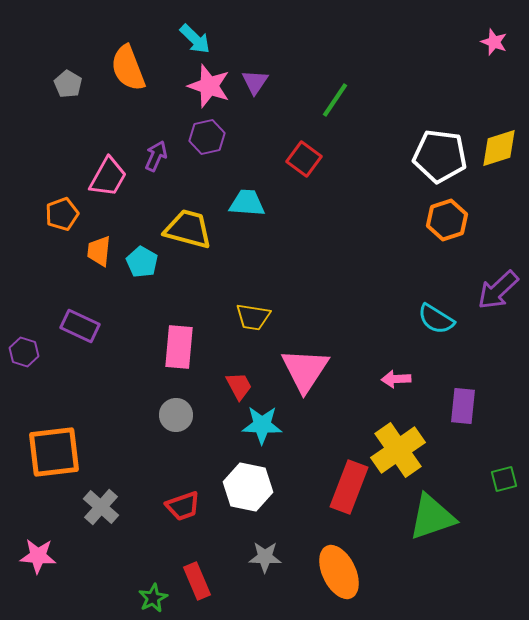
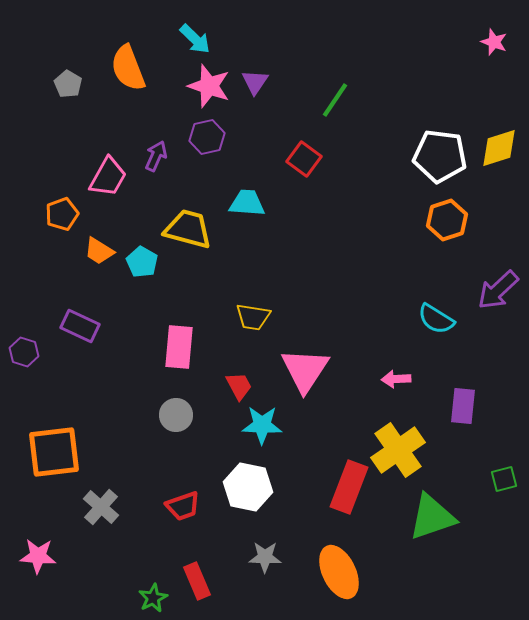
orange trapezoid at (99, 251): rotated 64 degrees counterclockwise
